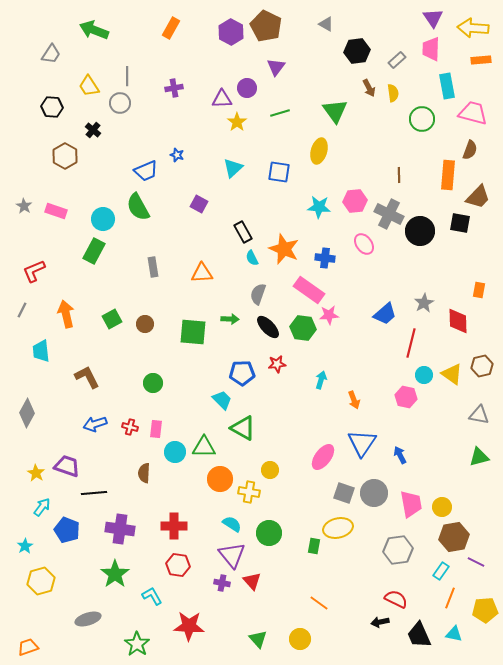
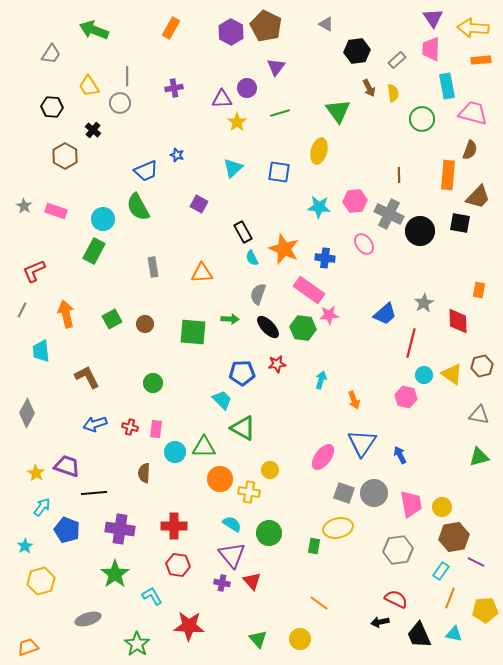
green triangle at (335, 111): moved 3 px right
